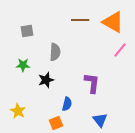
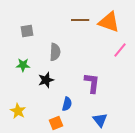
orange triangle: moved 4 px left; rotated 10 degrees counterclockwise
